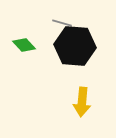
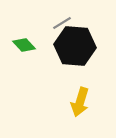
gray line: rotated 48 degrees counterclockwise
yellow arrow: moved 2 px left; rotated 12 degrees clockwise
